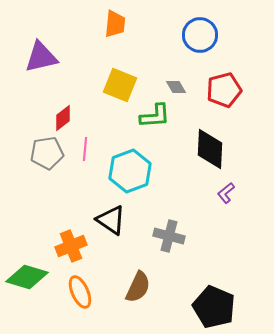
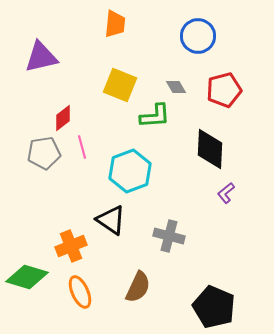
blue circle: moved 2 px left, 1 px down
pink line: moved 3 px left, 2 px up; rotated 20 degrees counterclockwise
gray pentagon: moved 3 px left
